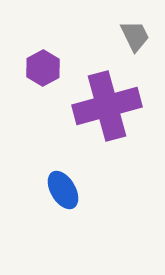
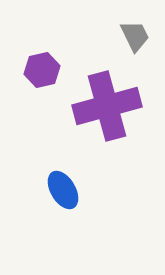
purple hexagon: moved 1 px left, 2 px down; rotated 16 degrees clockwise
